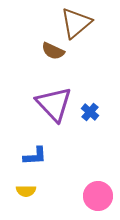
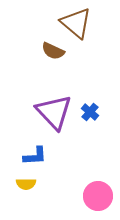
brown triangle: rotated 40 degrees counterclockwise
purple triangle: moved 8 px down
yellow semicircle: moved 7 px up
